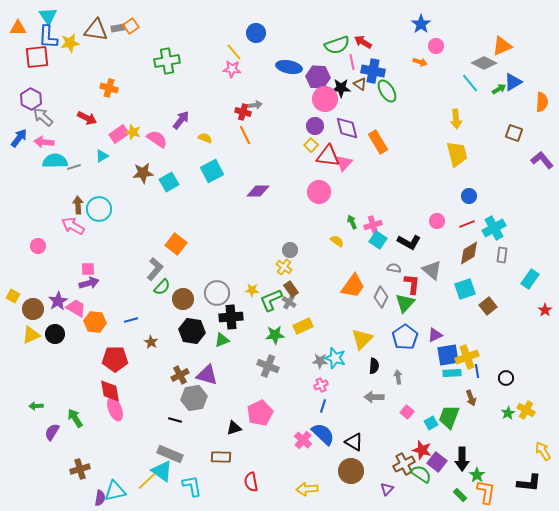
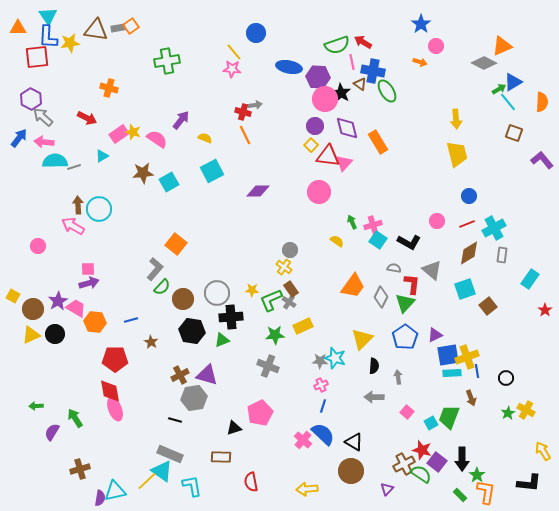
cyan line at (470, 83): moved 38 px right, 19 px down
black star at (341, 88): moved 5 px down; rotated 30 degrees clockwise
